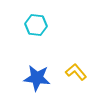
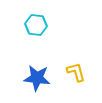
yellow L-shape: rotated 25 degrees clockwise
